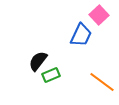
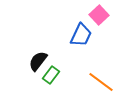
green rectangle: rotated 30 degrees counterclockwise
orange line: moved 1 px left
